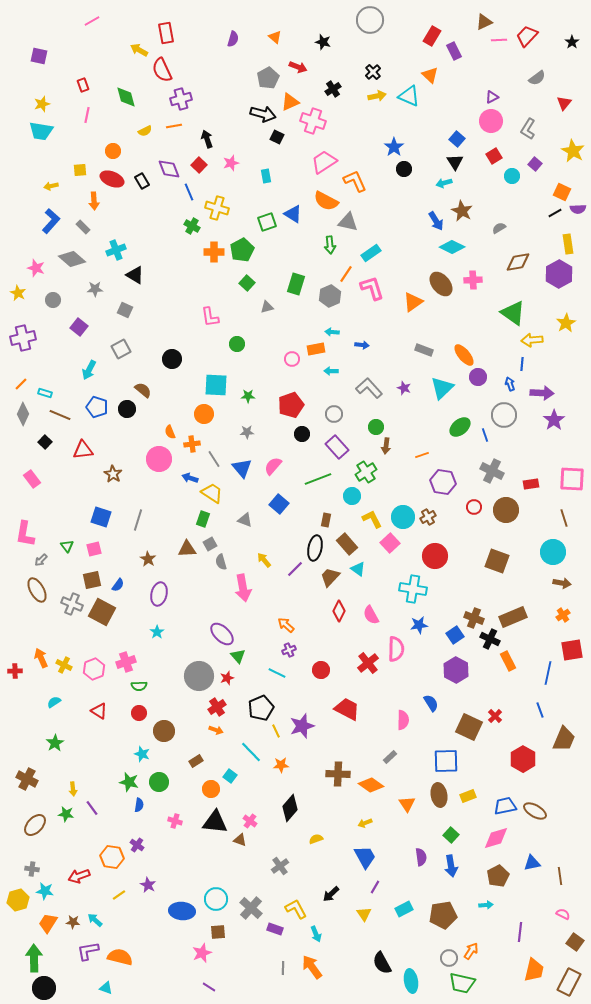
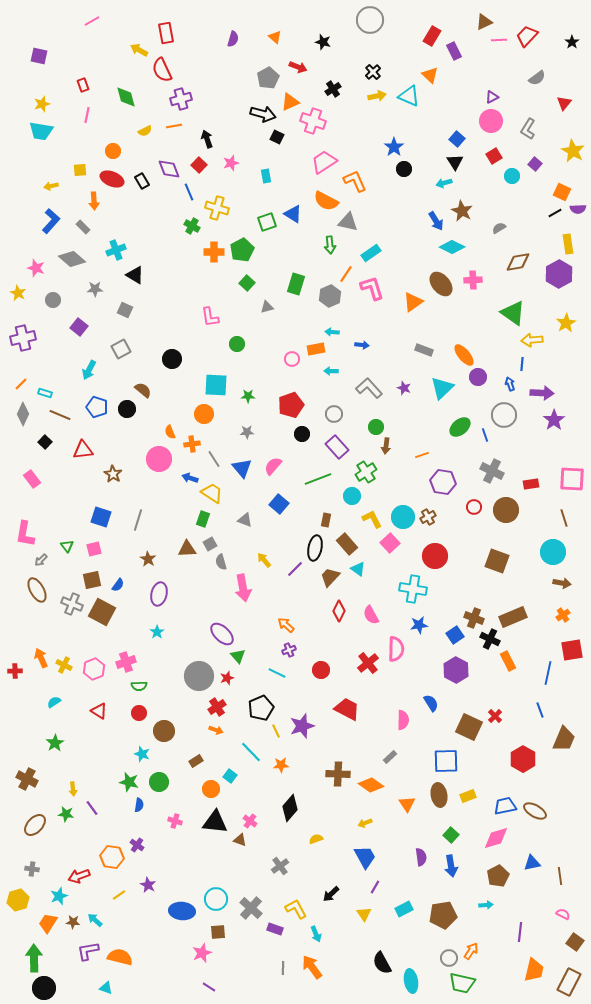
cyan star at (45, 891): moved 14 px right, 5 px down; rotated 30 degrees counterclockwise
